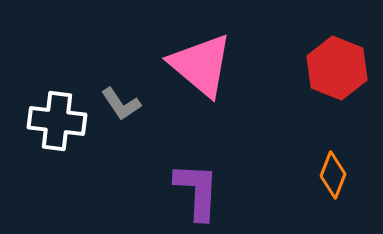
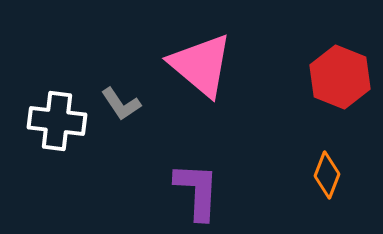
red hexagon: moved 3 px right, 9 px down
orange diamond: moved 6 px left
